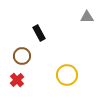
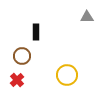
black rectangle: moved 3 px left, 1 px up; rotated 28 degrees clockwise
